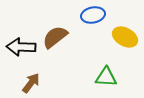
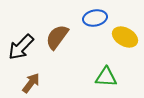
blue ellipse: moved 2 px right, 3 px down
brown semicircle: moved 2 px right; rotated 16 degrees counterclockwise
black arrow: rotated 48 degrees counterclockwise
